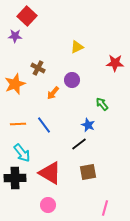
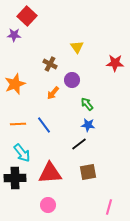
purple star: moved 1 px left, 1 px up
yellow triangle: rotated 40 degrees counterclockwise
brown cross: moved 12 px right, 4 px up
green arrow: moved 15 px left
blue star: rotated 16 degrees counterclockwise
red triangle: rotated 35 degrees counterclockwise
pink line: moved 4 px right, 1 px up
